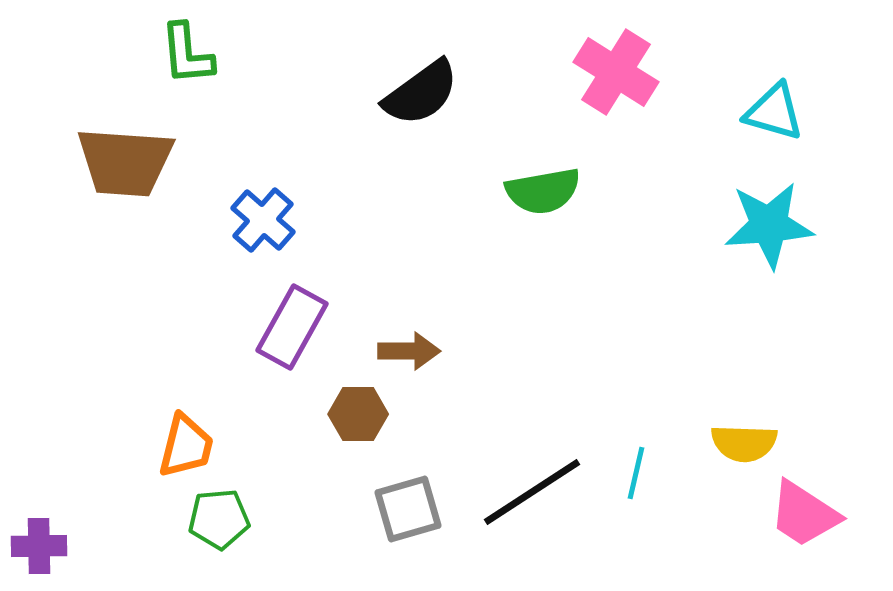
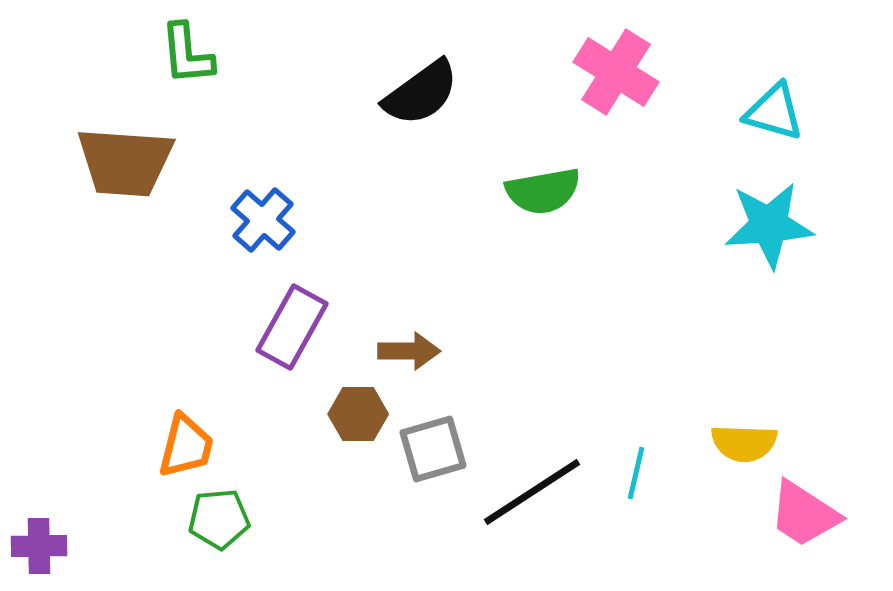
gray square: moved 25 px right, 60 px up
